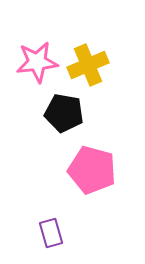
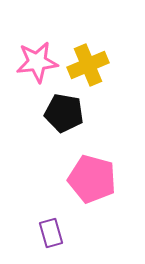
pink pentagon: moved 9 px down
